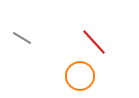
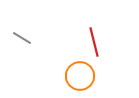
red line: rotated 28 degrees clockwise
